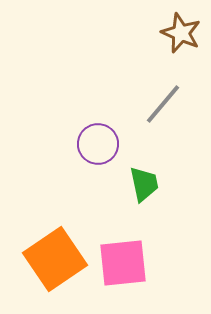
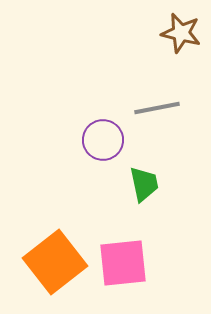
brown star: rotated 9 degrees counterclockwise
gray line: moved 6 px left, 4 px down; rotated 39 degrees clockwise
purple circle: moved 5 px right, 4 px up
orange square: moved 3 px down; rotated 4 degrees counterclockwise
